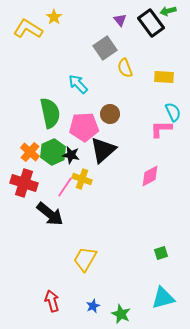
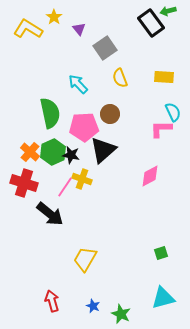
purple triangle: moved 41 px left, 9 px down
yellow semicircle: moved 5 px left, 10 px down
blue star: rotated 24 degrees counterclockwise
